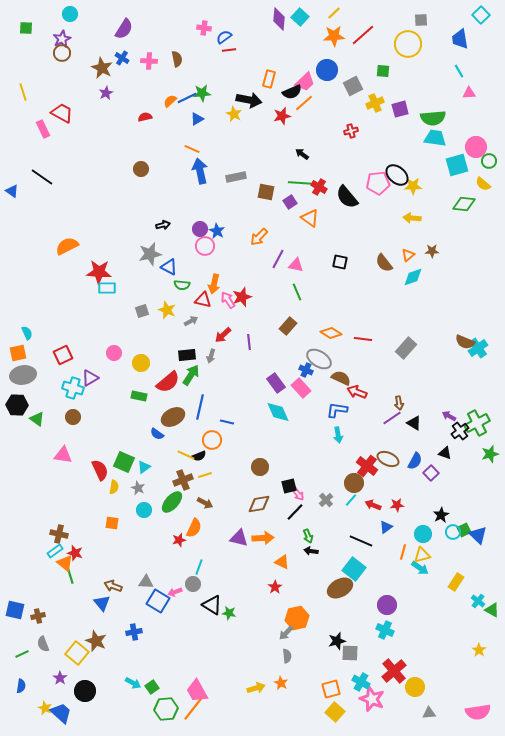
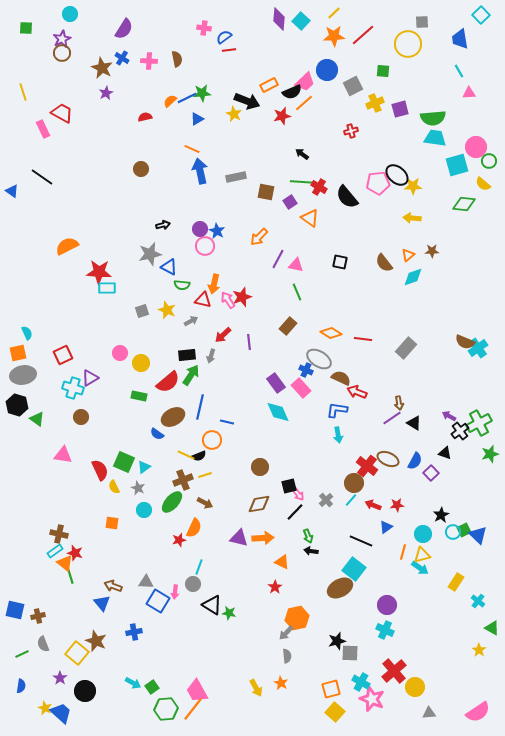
cyan square at (300, 17): moved 1 px right, 4 px down
gray square at (421, 20): moved 1 px right, 2 px down
orange rectangle at (269, 79): moved 6 px down; rotated 48 degrees clockwise
black arrow at (249, 100): moved 2 px left, 1 px down; rotated 10 degrees clockwise
green line at (301, 183): moved 2 px right, 1 px up
pink circle at (114, 353): moved 6 px right
black hexagon at (17, 405): rotated 15 degrees clockwise
brown circle at (73, 417): moved 8 px right
green cross at (477, 423): moved 2 px right
yellow semicircle at (114, 487): rotated 144 degrees clockwise
pink arrow at (175, 592): rotated 64 degrees counterclockwise
green triangle at (492, 610): moved 18 px down
yellow arrow at (256, 688): rotated 78 degrees clockwise
pink semicircle at (478, 712): rotated 25 degrees counterclockwise
